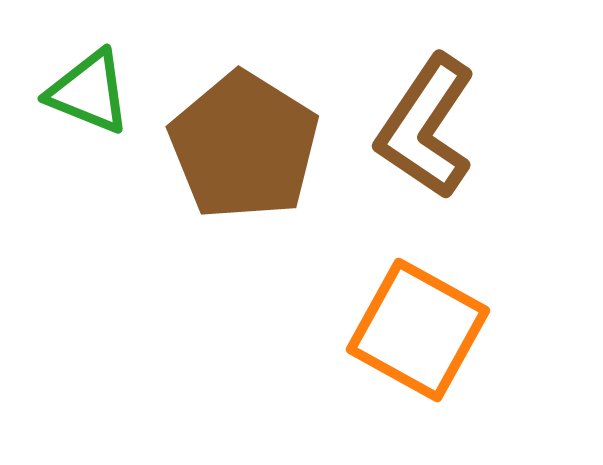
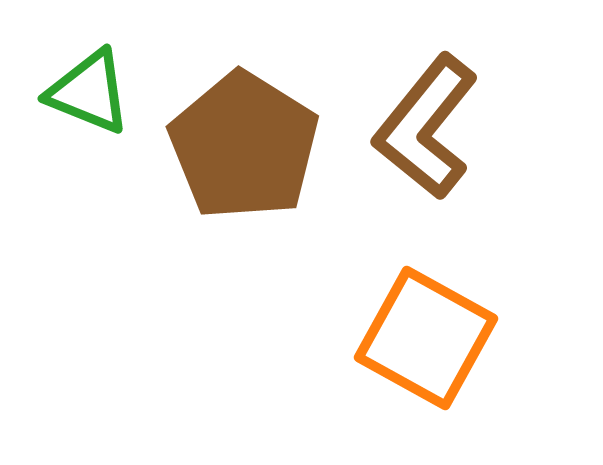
brown L-shape: rotated 5 degrees clockwise
orange square: moved 8 px right, 8 px down
